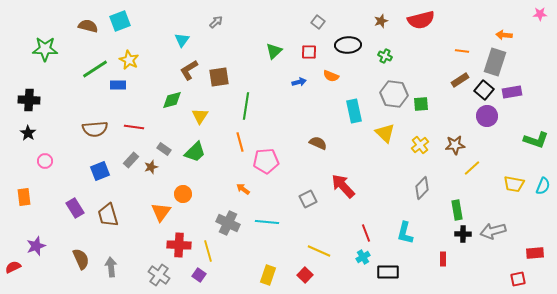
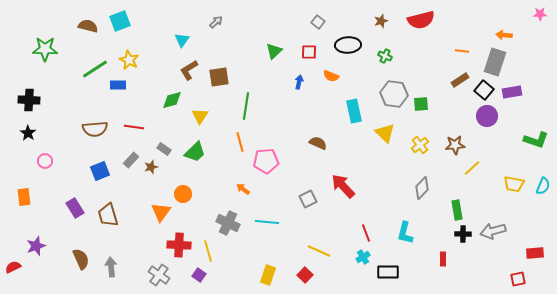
blue arrow at (299, 82): rotated 64 degrees counterclockwise
